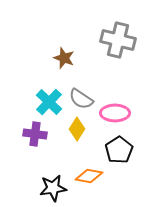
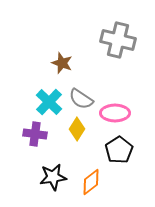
brown star: moved 2 px left, 5 px down
orange diamond: moved 2 px right, 6 px down; rotated 48 degrees counterclockwise
black star: moved 11 px up
